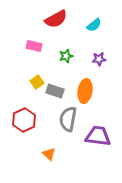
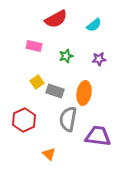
orange ellipse: moved 1 px left, 2 px down
